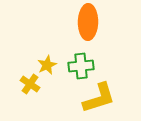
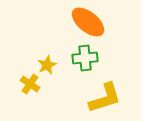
orange ellipse: rotated 52 degrees counterclockwise
green cross: moved 4 px right, 8 px up
yellow L-shape: moved 6 px right
